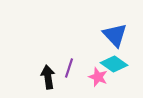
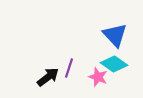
black arrow: rotated 60 degrees clockwise
